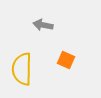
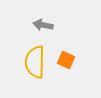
yellow semicircle: moved 13 px right, 7 px up
